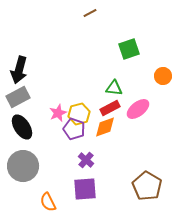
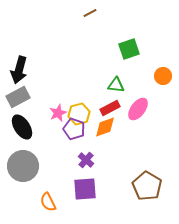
green triangle: moved 2 px right, 3 px up
pink ellipse: rotated 15 degrees counterclockwise
